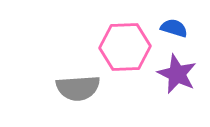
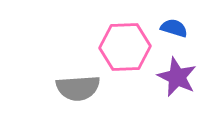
purple star: moved 3 px down
